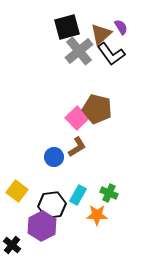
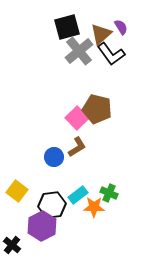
cyan rectangle: rotated 24 degrees clockwise
orange star: moved 3 px left, 8 px up
